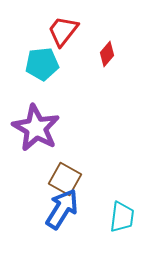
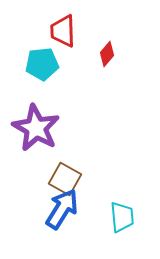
red trapezoid: rotated 40 degrees counterclockwise
cyan trapezoid: rotated 12 degrees counterclockwise
